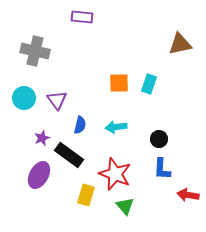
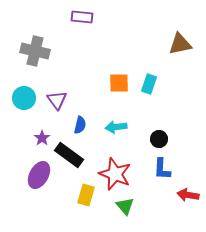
purple star: rotated 14 degrees counterclockwise
